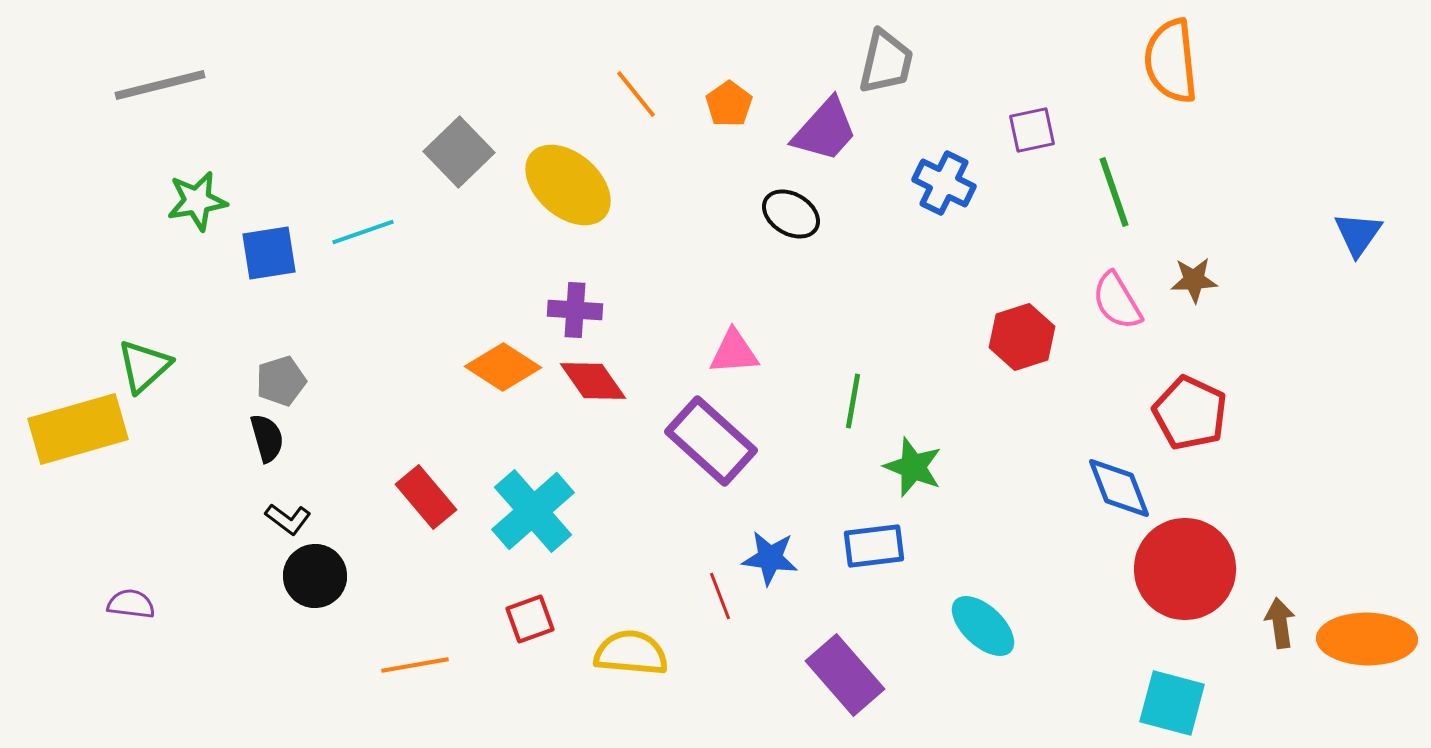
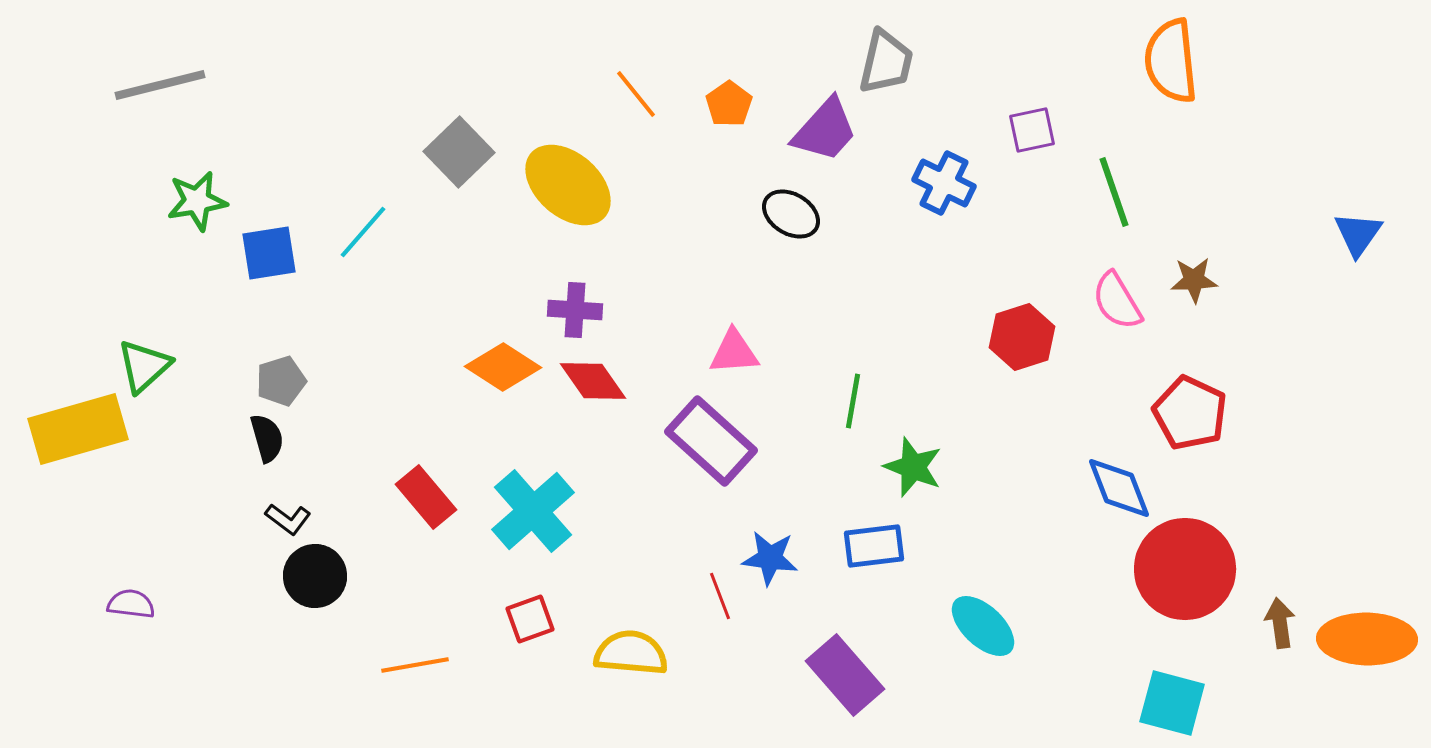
cyan line at (363, 232): rotated 30 degrees counterclockwise
